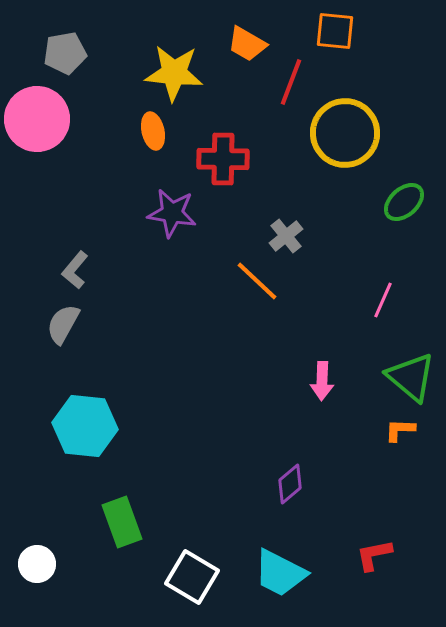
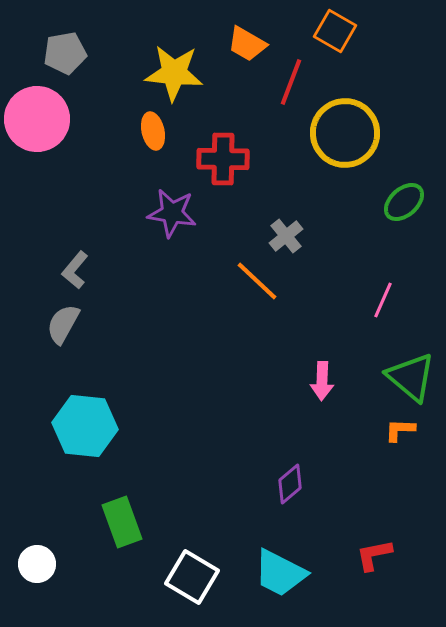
orange square: rotated 24 degrees clockwise
